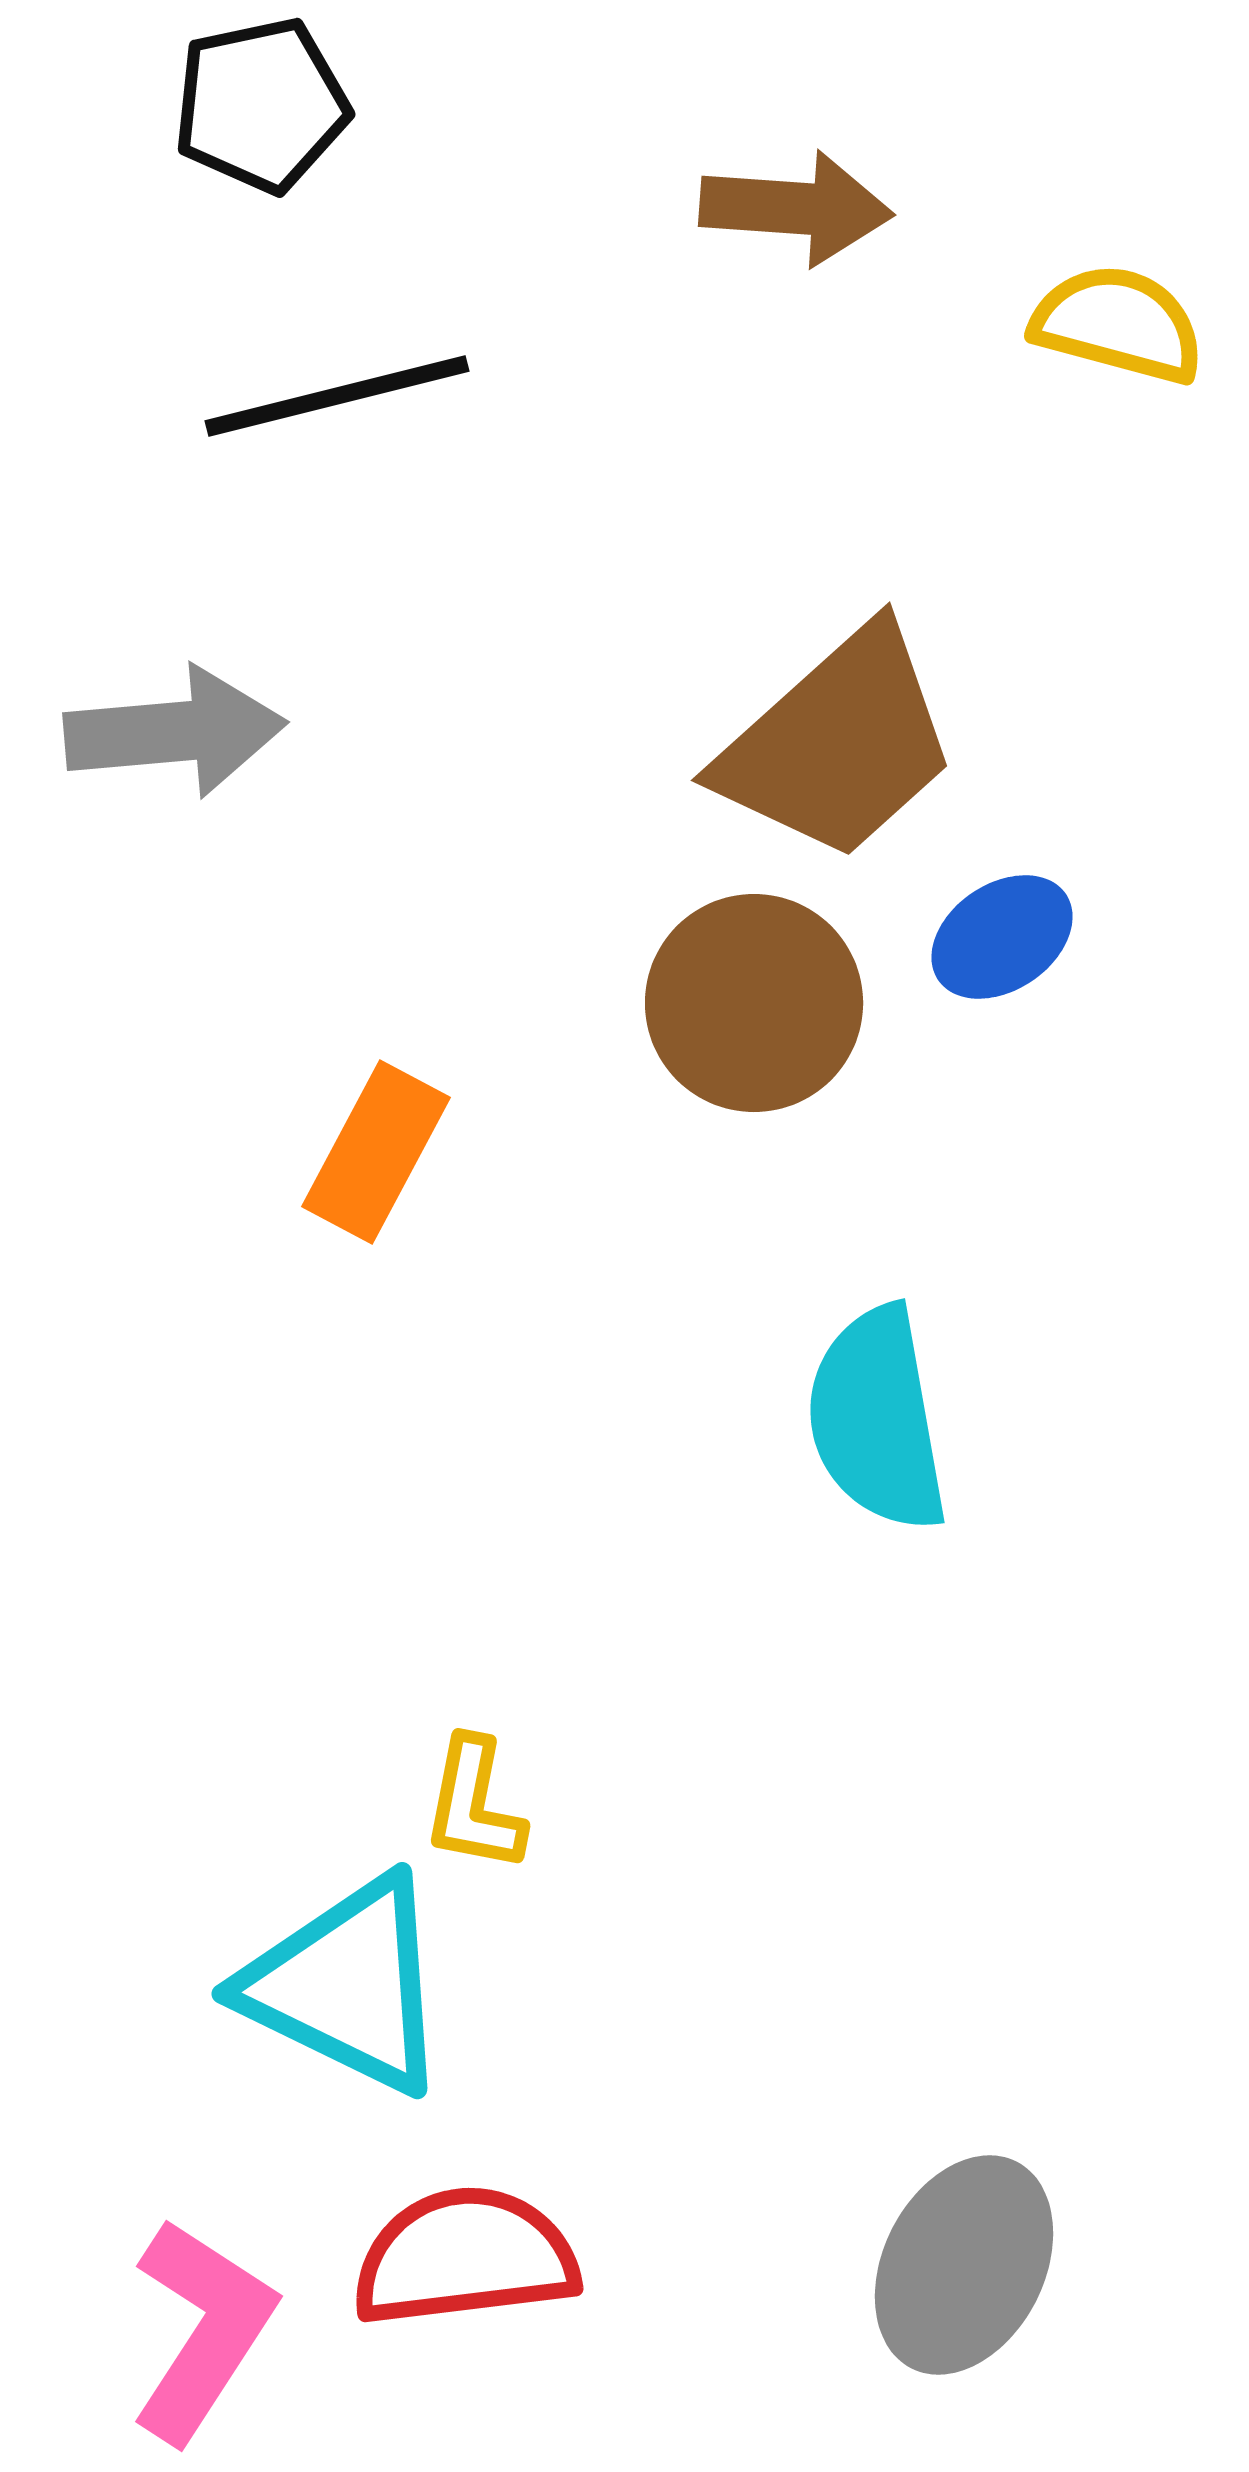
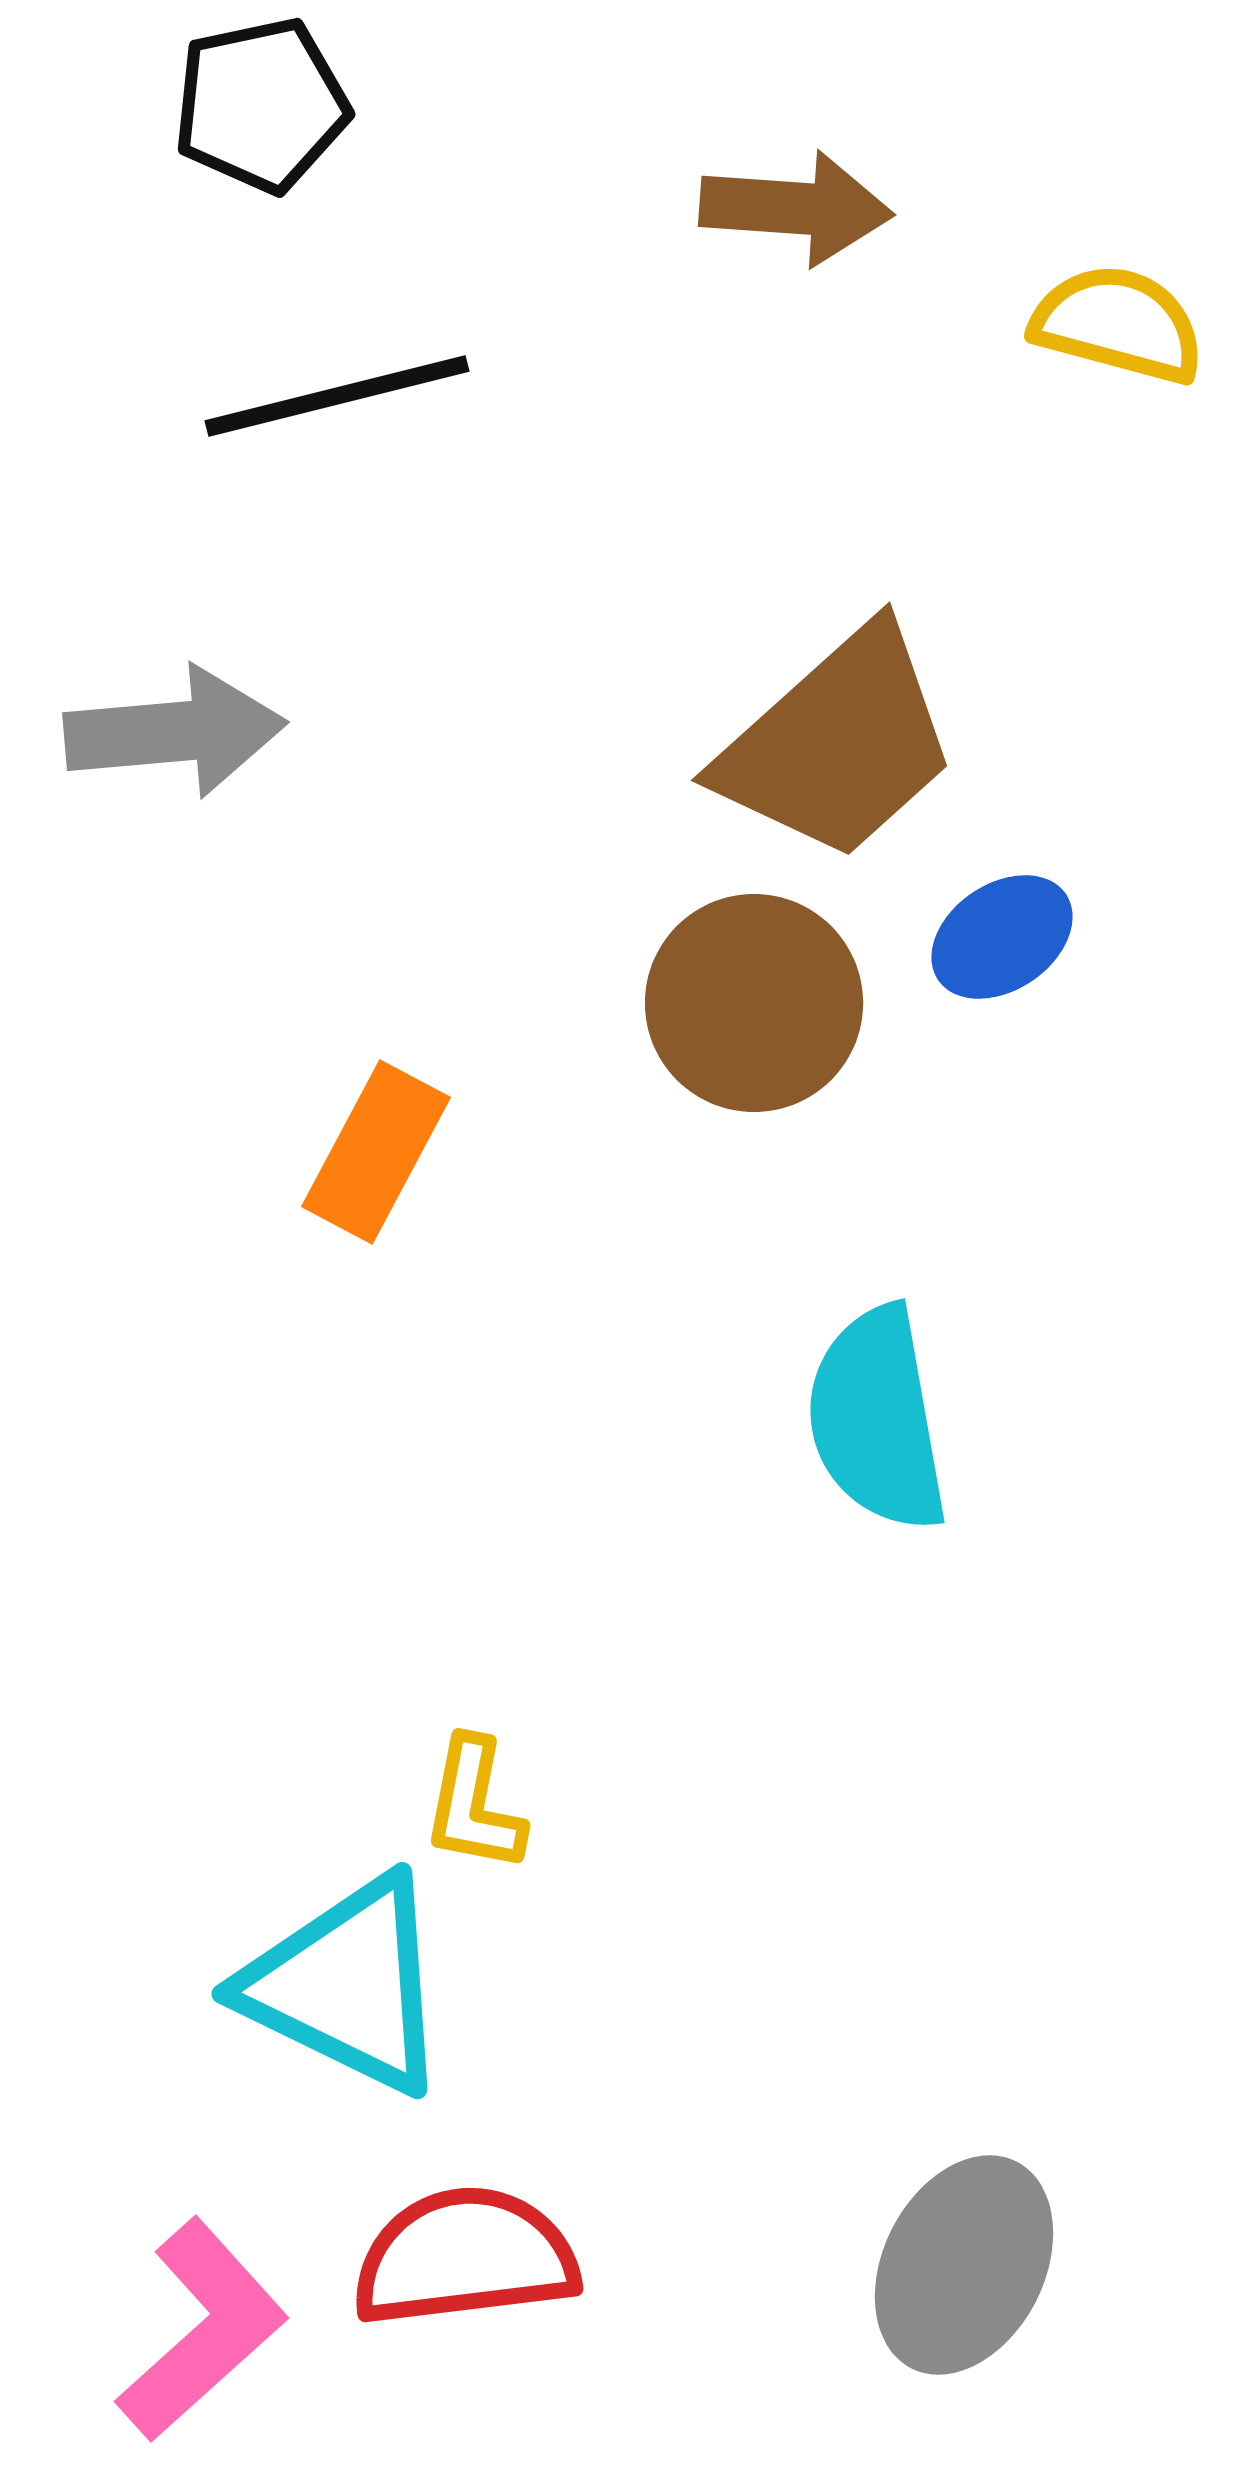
pink L-shape: rotated 15 degrees clockwise
